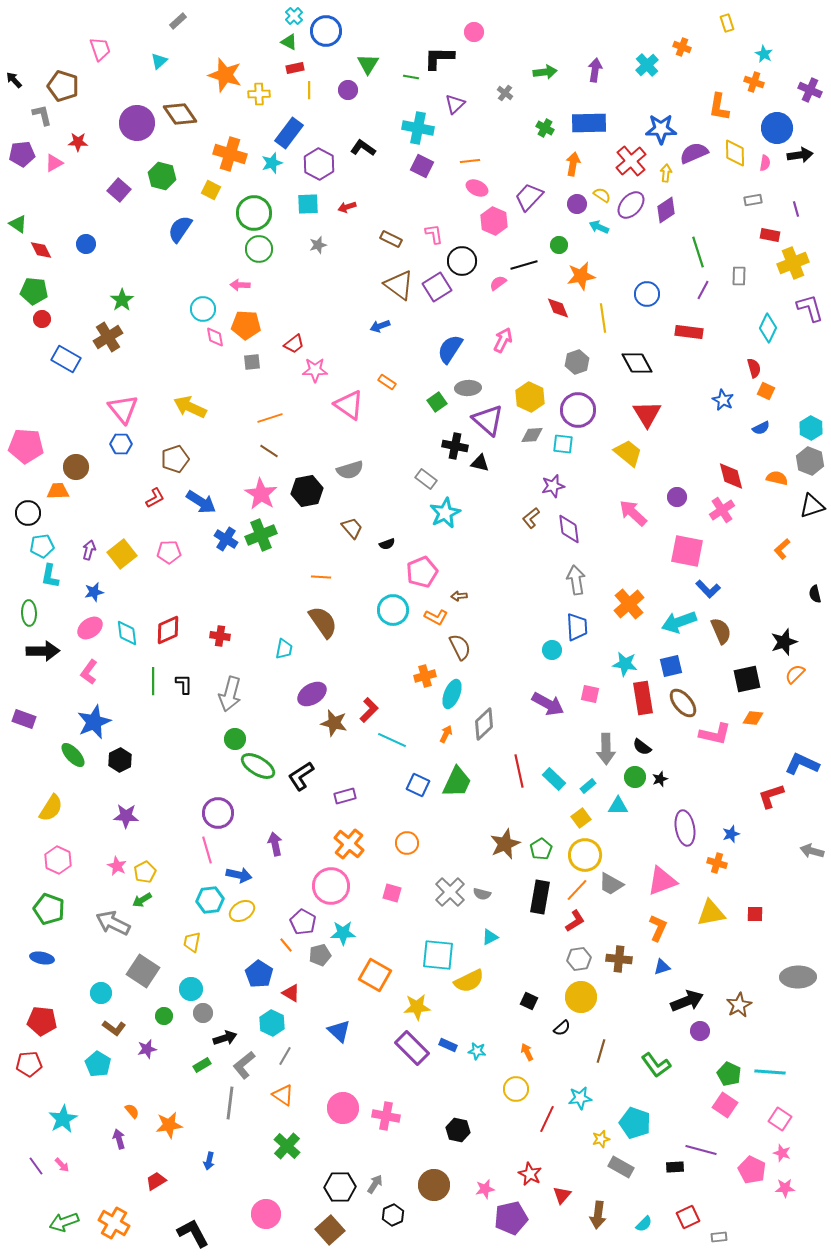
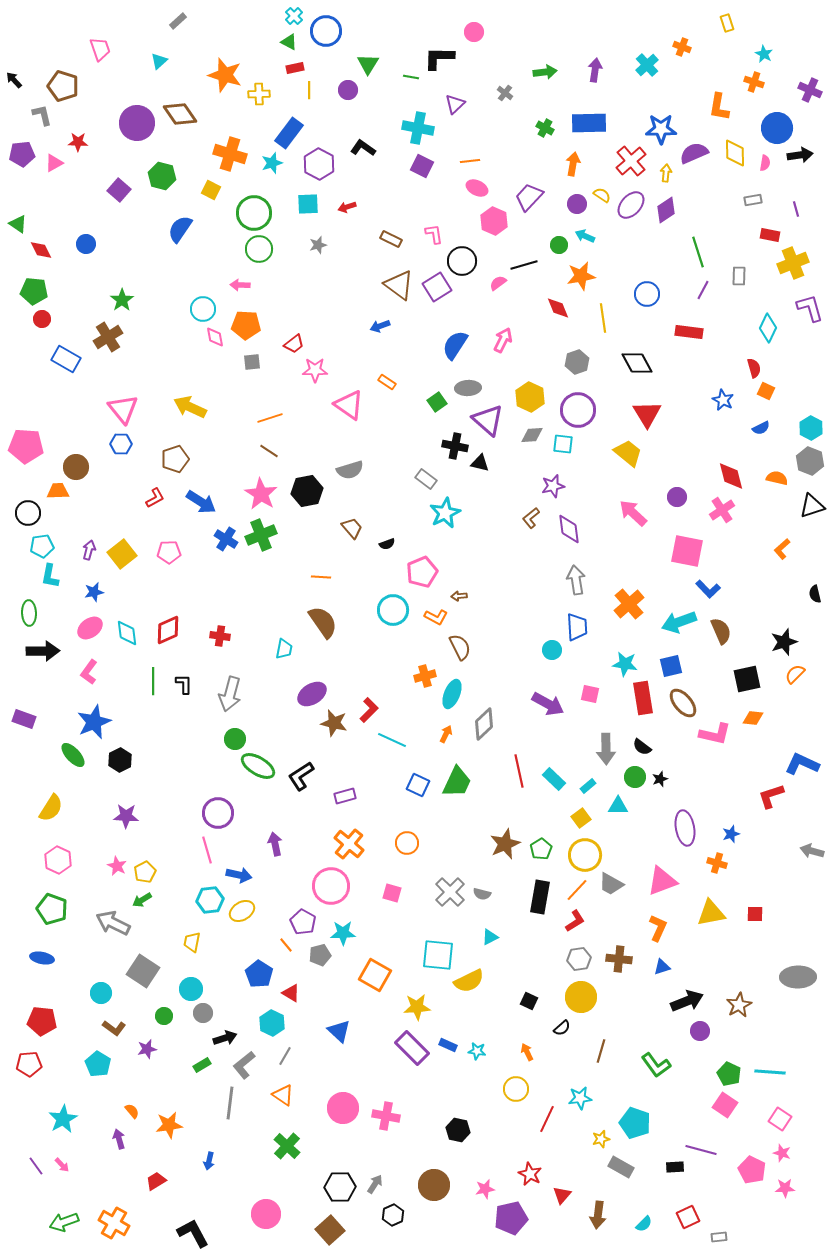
cyan arrow at (599, 227): moved 14 px left, 9 px down
blue semicircle at (450, 349): moved 5 px right, 4 px up
green pentagon at (49, 909): moved 3 px right
